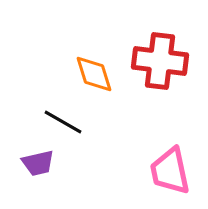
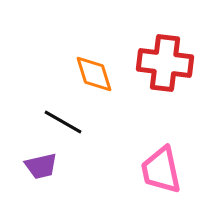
red cross: moved 5 px right, 2 px down
purple trapezoid: moved 3 px right, 3 px down
pink trapezoid: moved 9 px left, 1 px up
